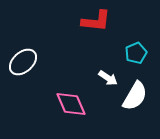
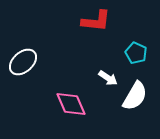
cyan pentagon: rotated 25 degrees counterclockwise
